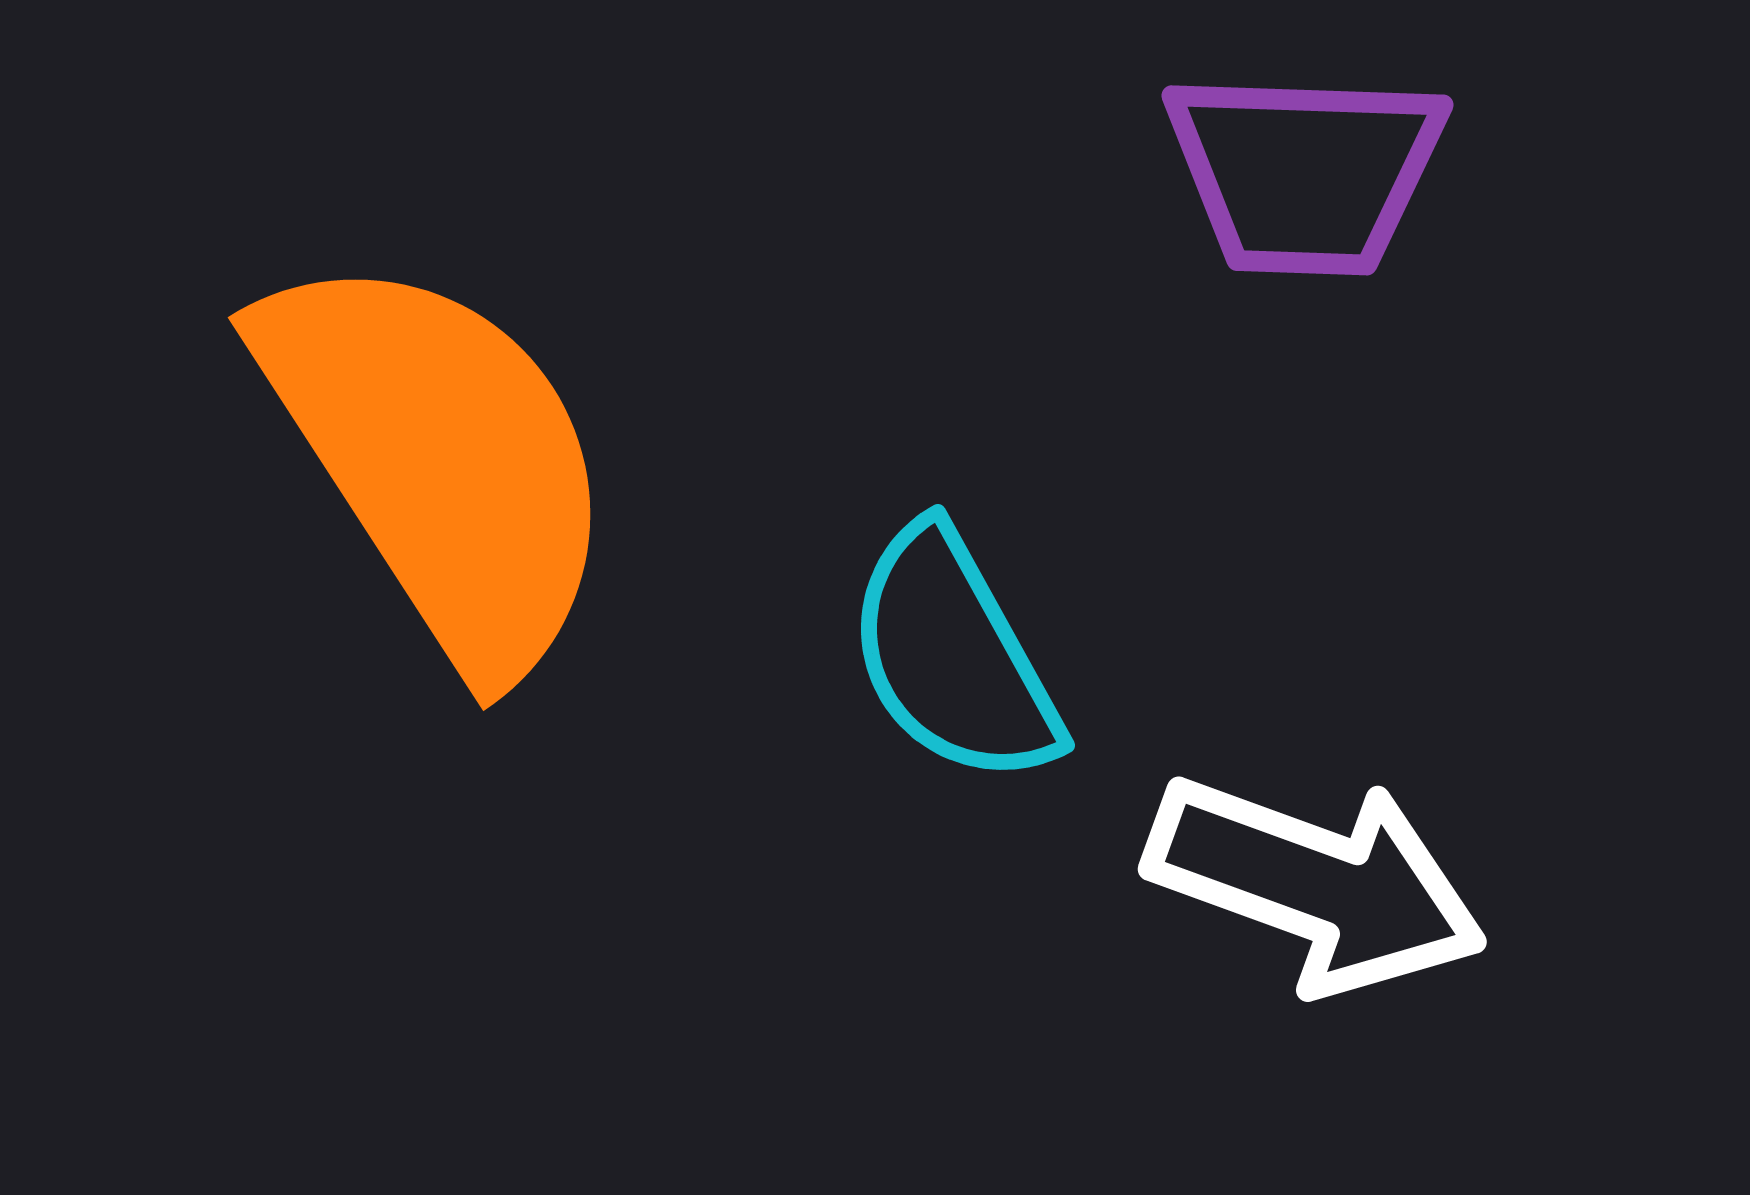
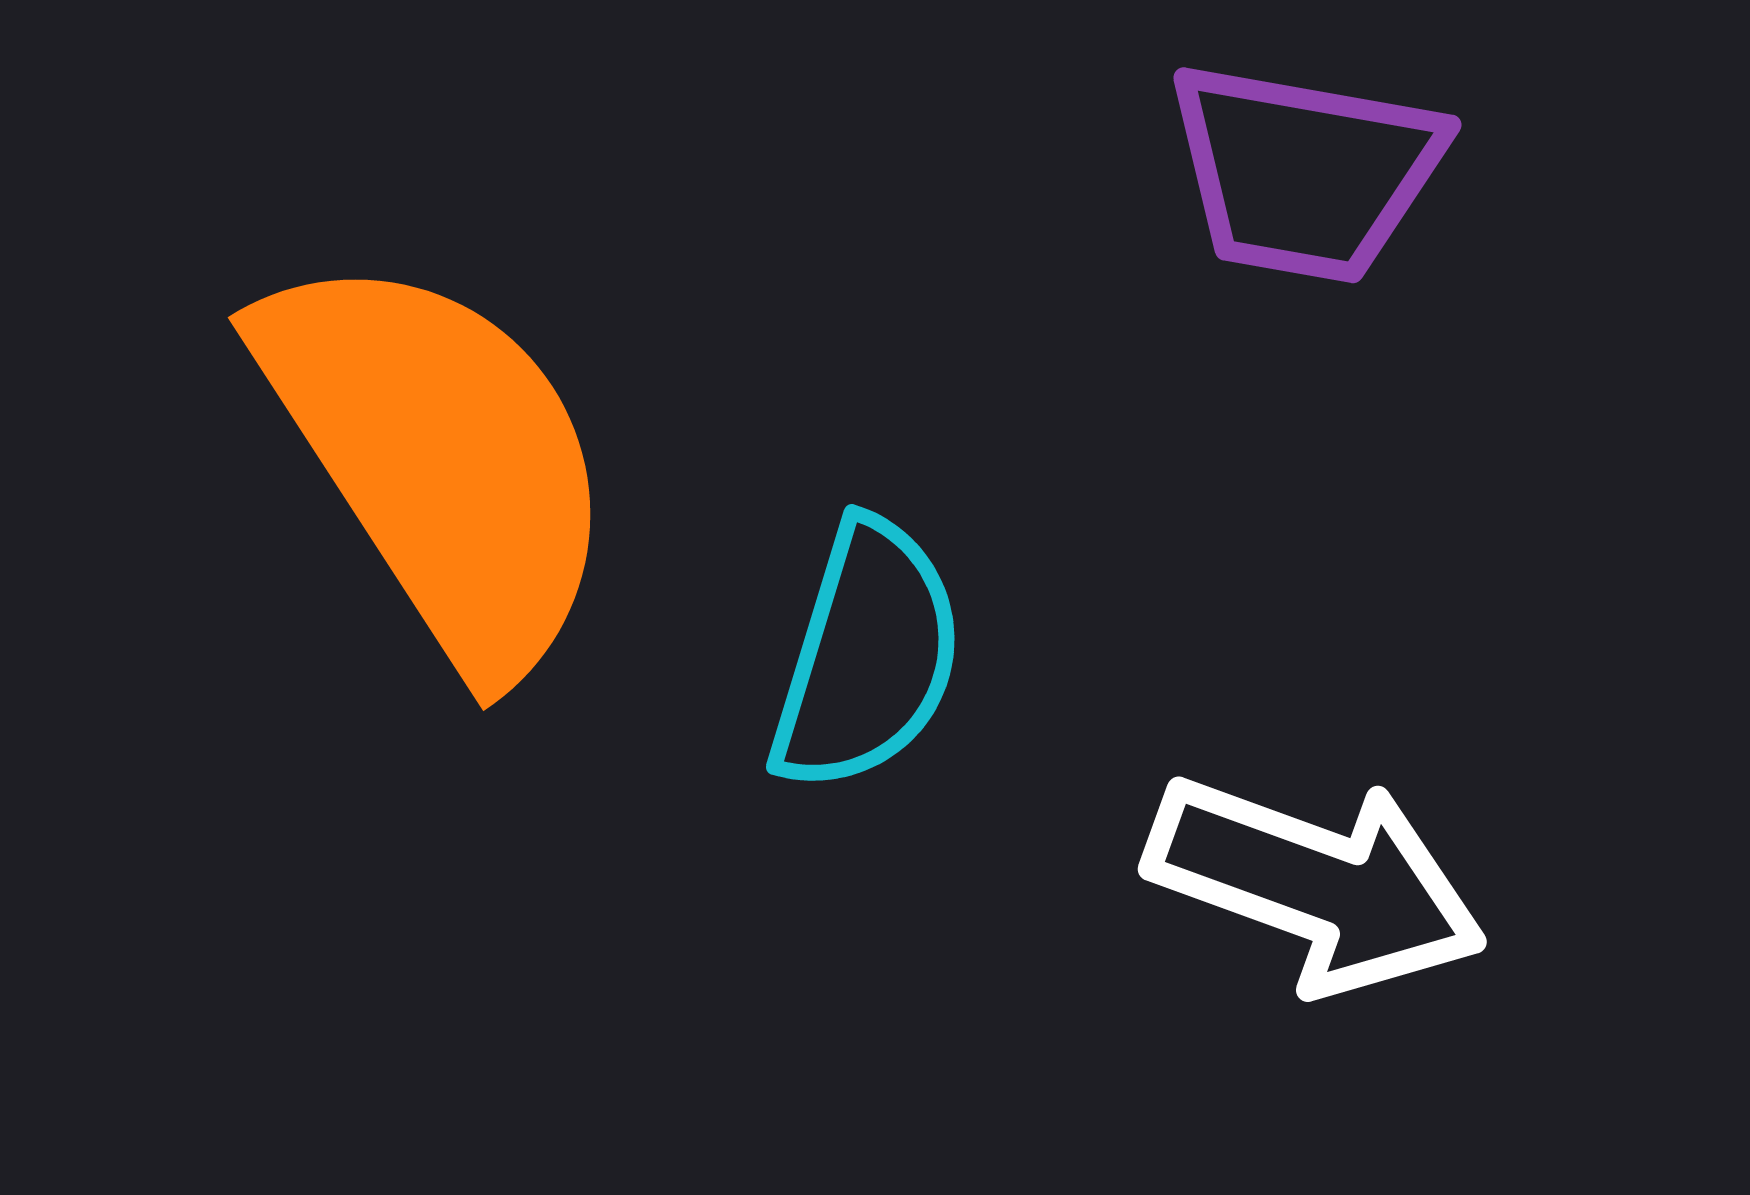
purple trapezoid: rotated 8 degrees clockwise
cyan semicircle: moved 86 px left; rotated 134 degrees counterclockwise
